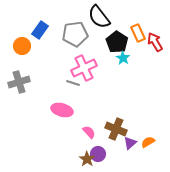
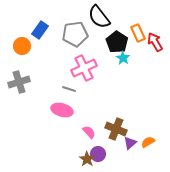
gray line: moved 4 px left, 6 px down
